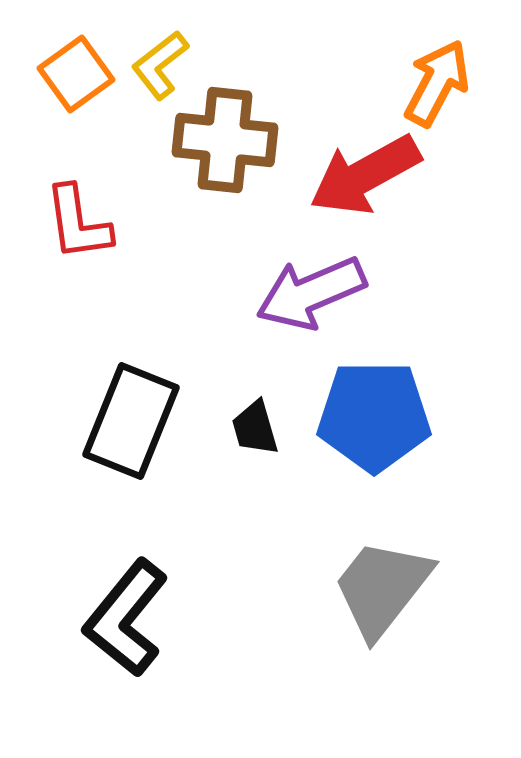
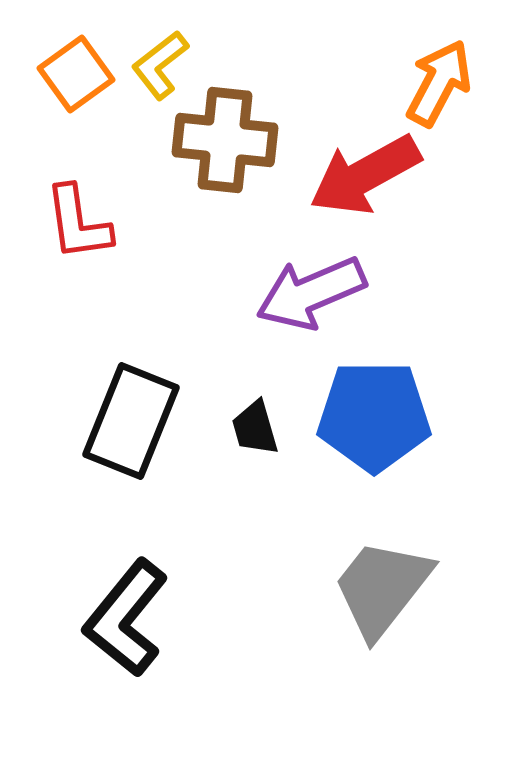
orange arrow: moved 2 px right
